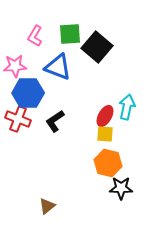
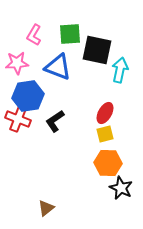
pink L-shape: moved 1 px left, 1 px up
black square: moved 3 px down; rotated 28 degrees counterclockwise
pink star: moved 2 px right, 3 px up
blue hexagon: moved 3 px down; rotated 8 degrees counterclockwise
cyan arrow: moved 7 px left, 37 px up
red ellipse: moved 3 px up
yellow square: rotated 18 degrees counterclockwise
orange hexagon: rotated 12 degrees counterclockwise
black star: rotated 25 degrees clockwise
brown triangle: moved 1 px left, 2 px down
